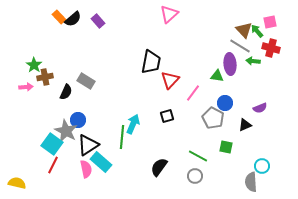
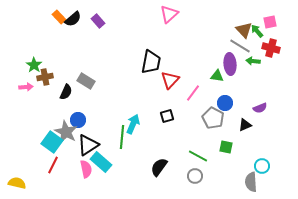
gray star at (66, 131): moved 1 px down
cyan square at (52, 144): moved 2 px up
